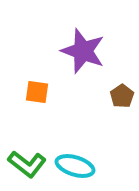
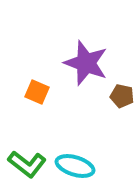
purple star: moved 3 px right, 12 px down
orange square: rotated 15 degrees clockwise
brown pentagon: rotated 25 degrees counterclockwise
